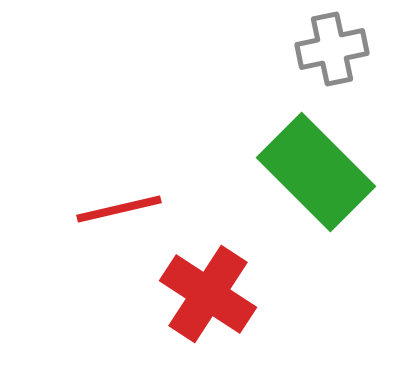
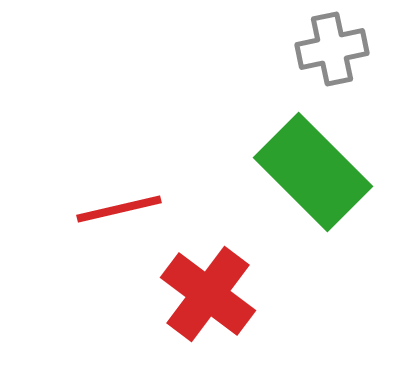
green rectangle: moved 3 px left
red cross: rotated 4 degrees clockwise
